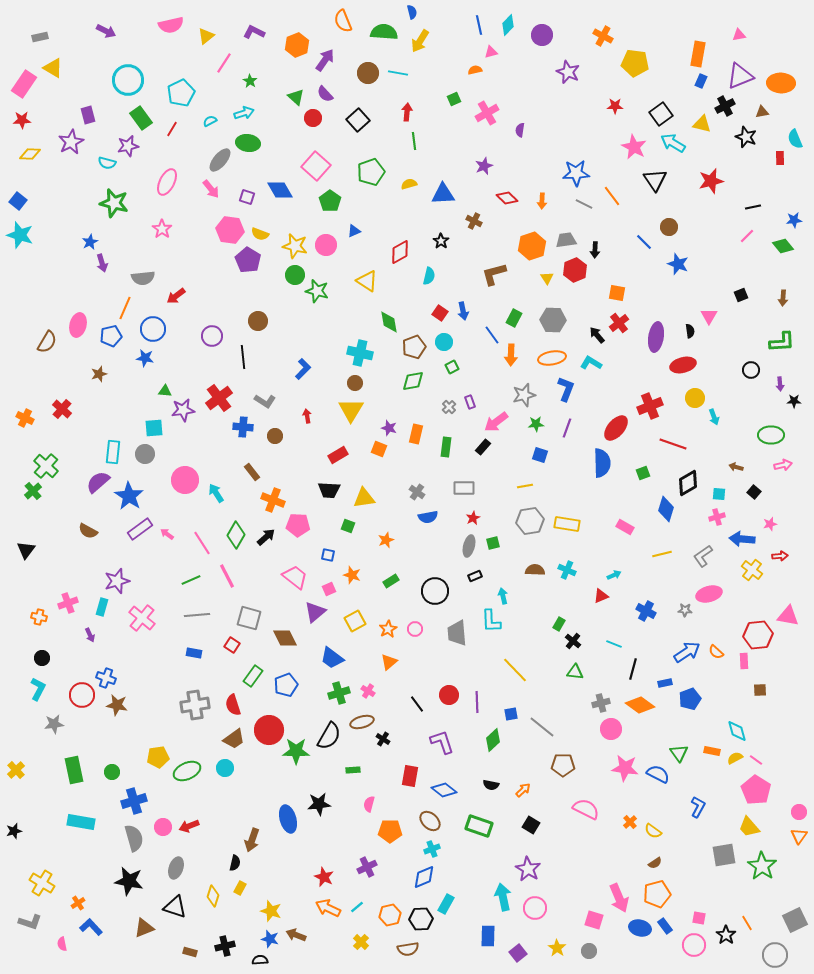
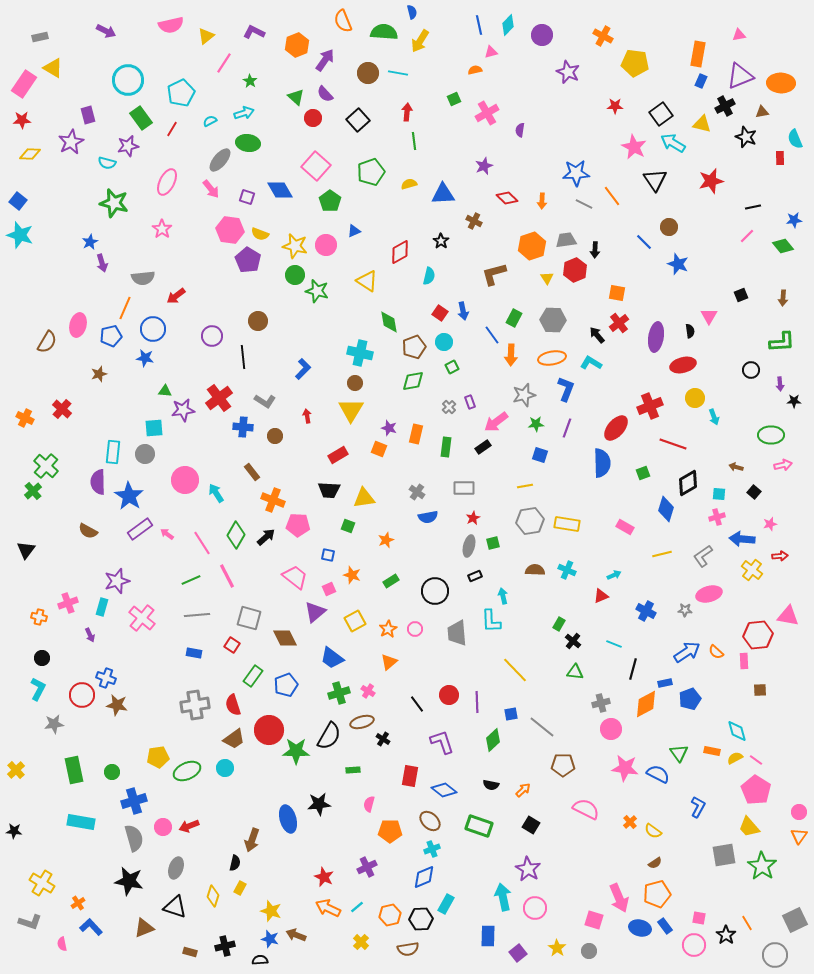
black rectangle at (483, 447): rotated 14 degrees clockwise
purple semicircle at (98, 482): rotated 50 degrees counterclockwise
orange diamond at (640, 705): moved 6 px right, 1 px up; rotated 64 degrees counterclockwise
black star at (14, 831): rotated 21 degrees clockwise
